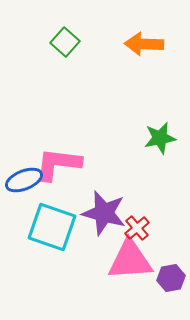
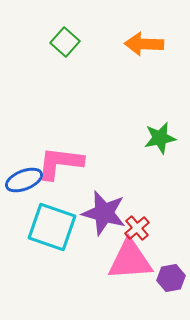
pink L-shape: moved 2 px right, 1 px up
